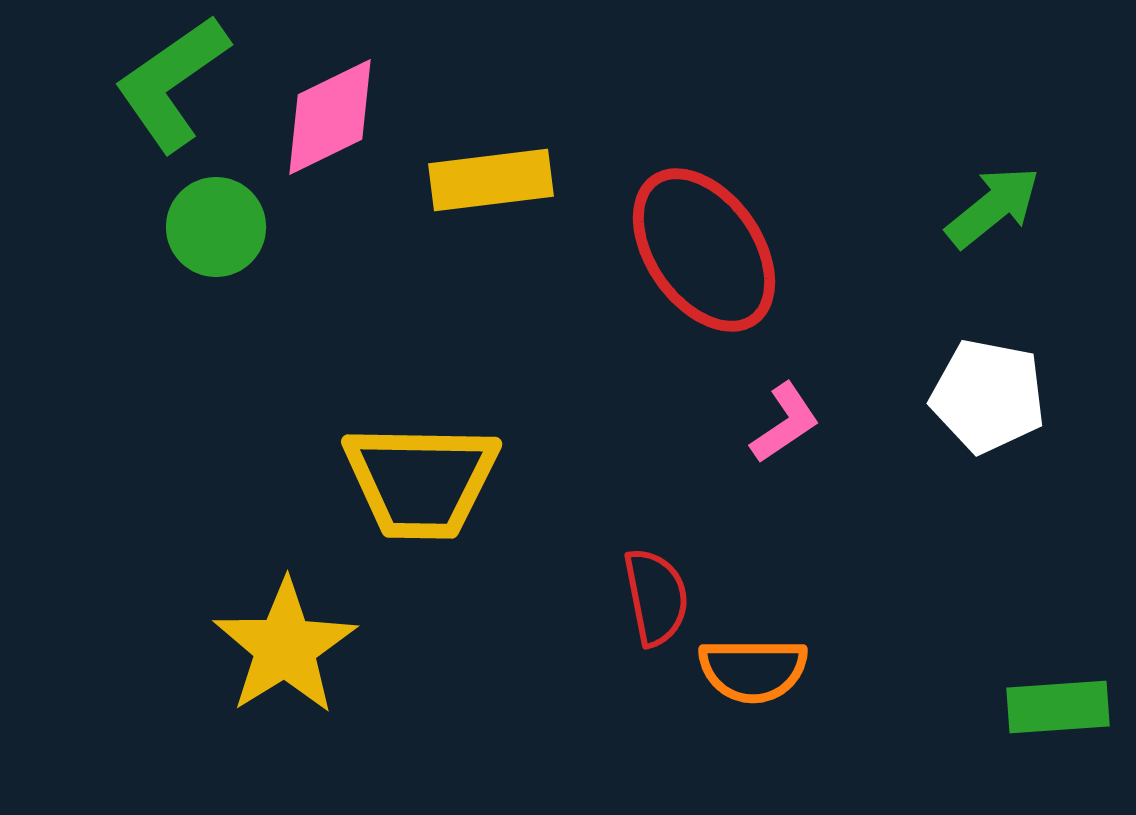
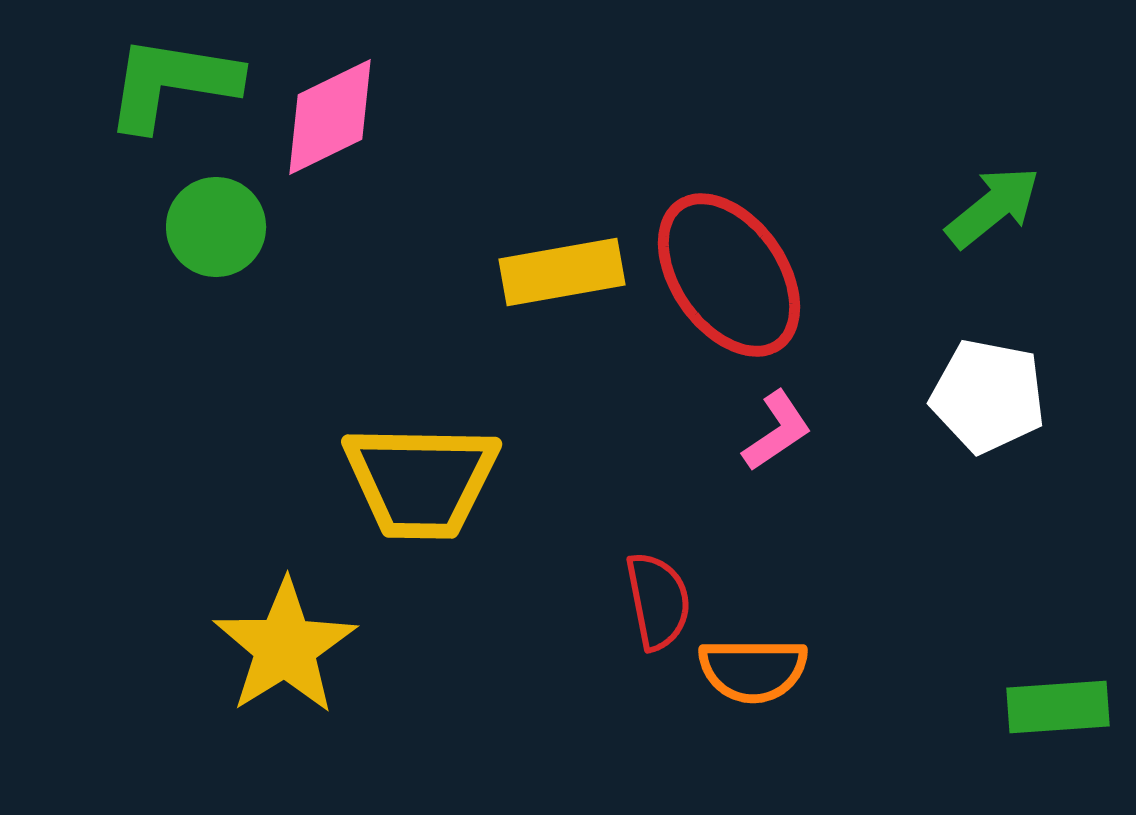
green L-shape: rotated 44 degrees clockwise
yellow rectangle: moved 71 px right, 92 px down; rotated 3 degrees counterclockwise
red ellipse: moved 25 px right, 25 px down
pink L-shape: moved 8 px left, 8 px down
red semicircle: moved 2 px right, 4 px down
